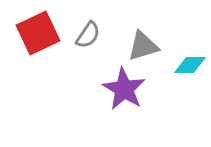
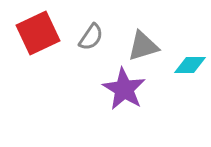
gray semicircle: moved 3 px right, 2 px down
